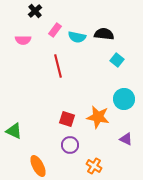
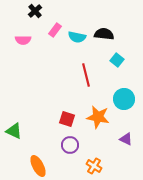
red line: moved 28 px right, 9 px down
